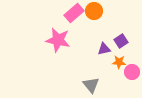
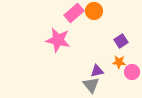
purple triangle: moved 7 px left, 22 px down
